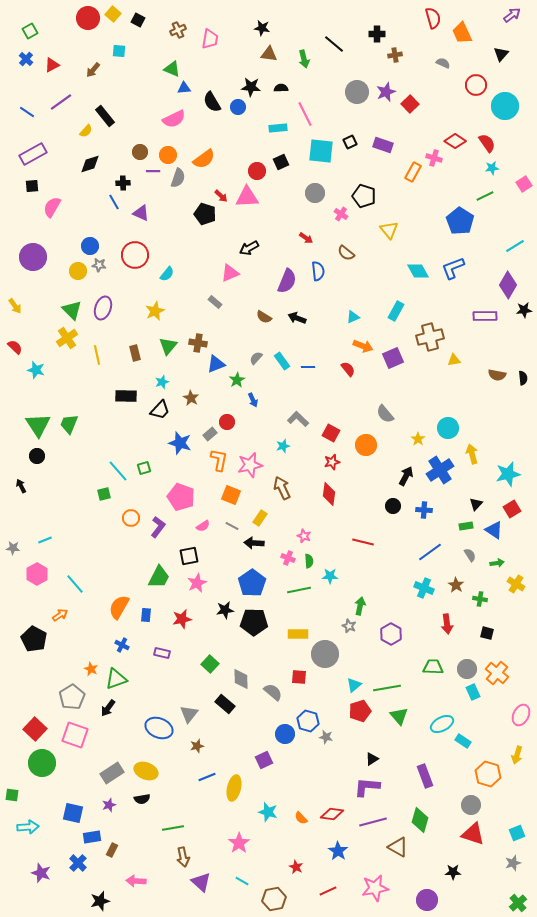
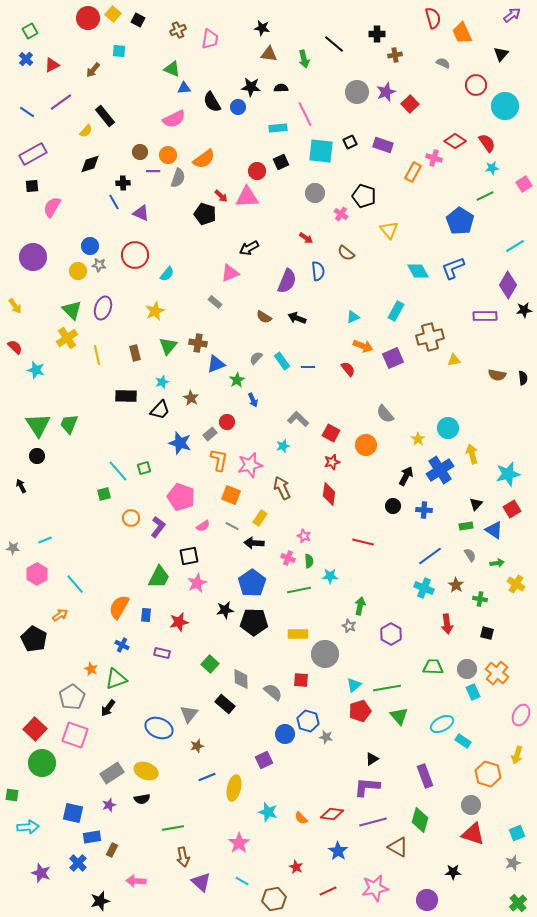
blue line at (430, 552): moved 4 px down
red star at (182, 619): moved 3 px left, 3 px down
red square at (299, 677): moved 2 px right, 3 px down
